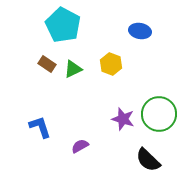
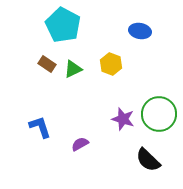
purple semicircle: moved 2 px up
